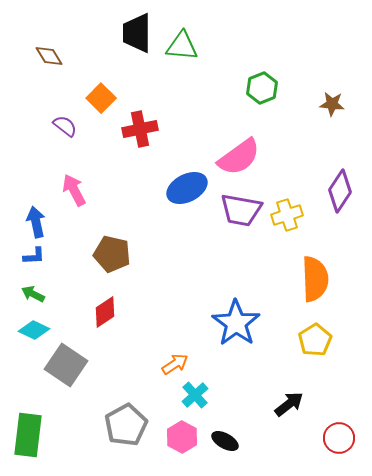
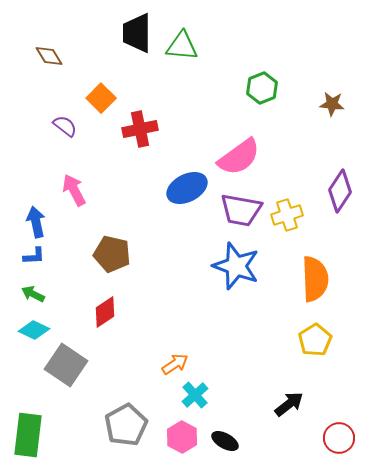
blue star: moved 57 px up; rotated 15 degrees counterclockwise
